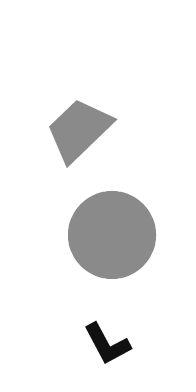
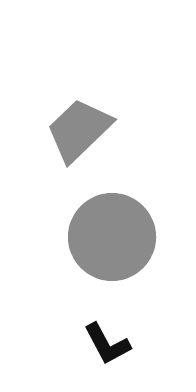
gray circle: moved 2 px down
